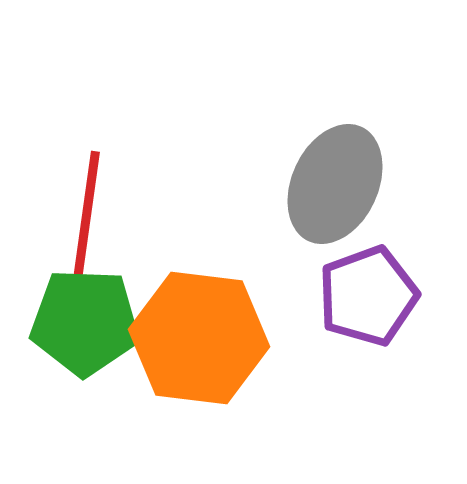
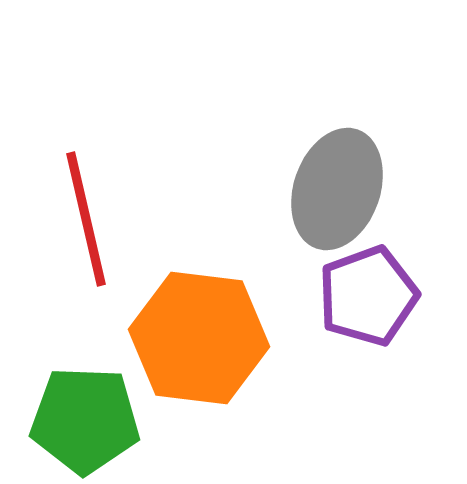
gray ellipse: moved 2 px right, 5 px down; rotated 6 degrees counterclockwise
red line: rotated 21 degrees counterclockwise
green pentagon: moved 98 px down
